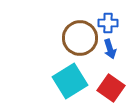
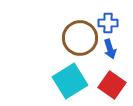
red square: moved 1 px right, 3 px up
